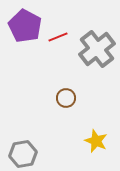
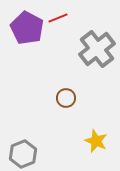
purple pentagon: moved 2 px right, 2 px down
red line: moved 19 px up
gray hexagon: rotated 12 degrees counterclockwise
